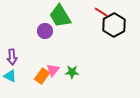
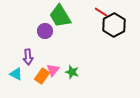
purple arrow: moved 16 px right
green star: rotated 16 degrees clockwise
cyan triangle: moved 6 px right, 2 px up
